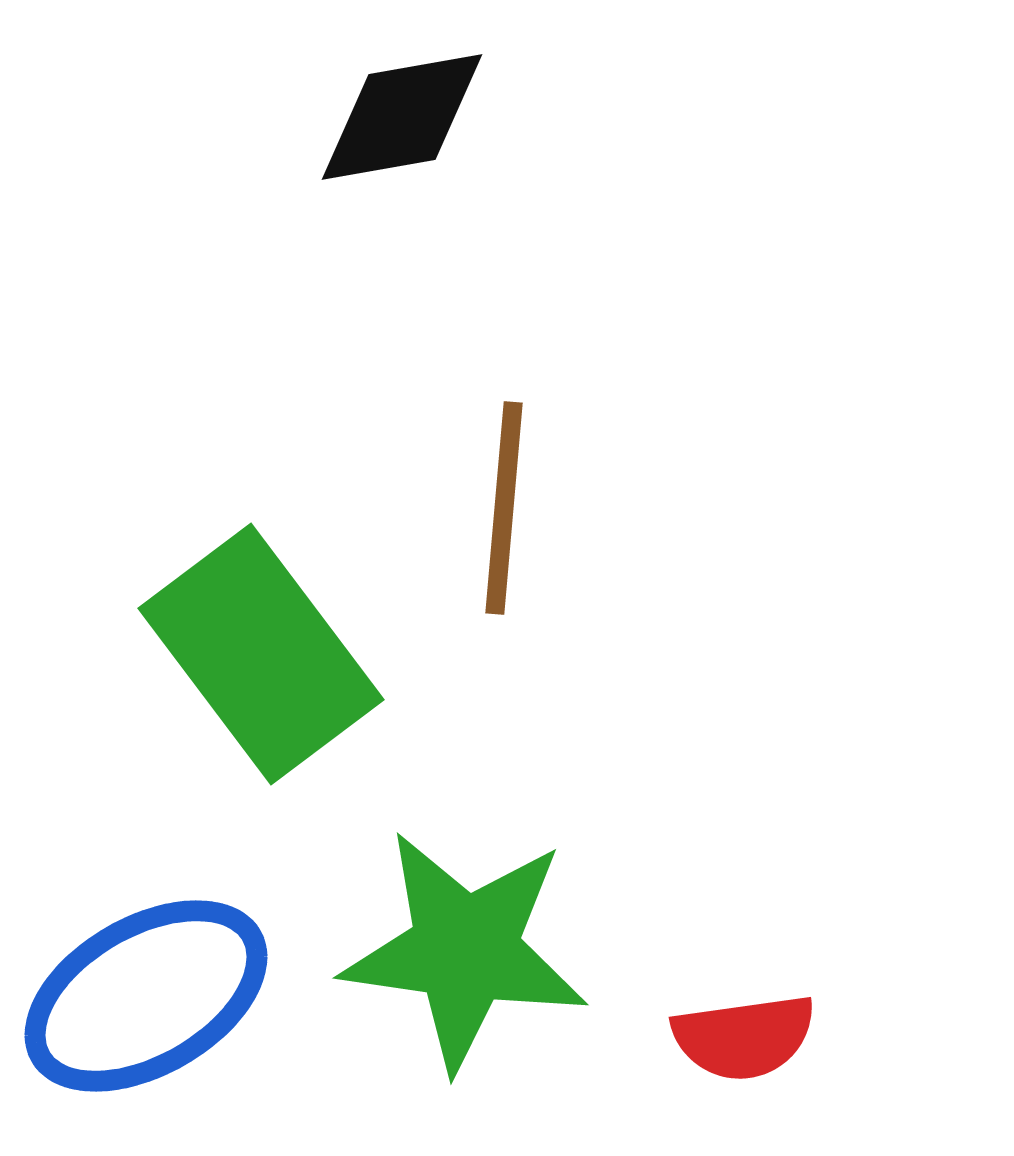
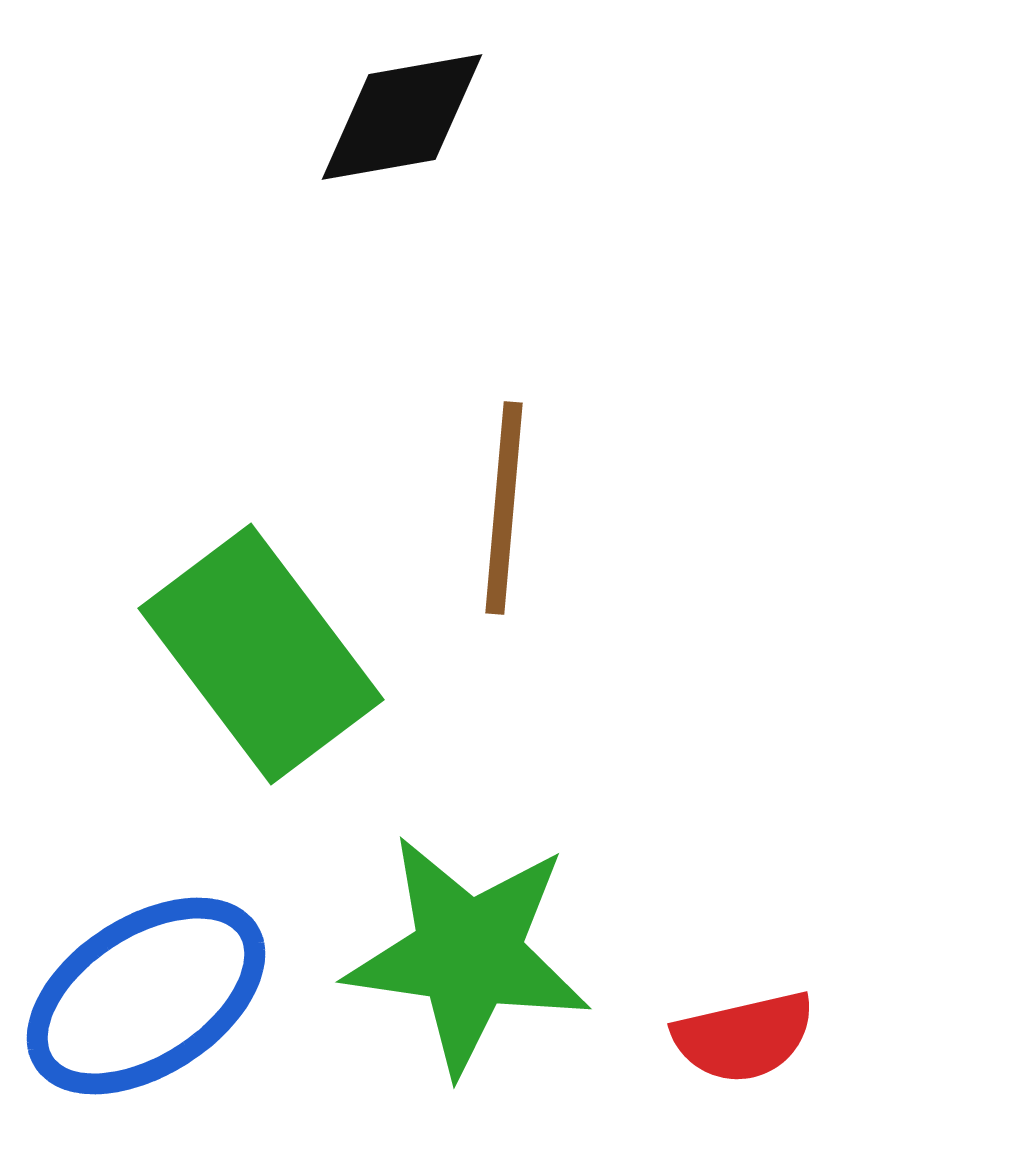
green star: moved 3 px right, 4 px down
blue ellipse: rotated 3 degrees counterclockwise
red semicircle: rotated 5 degrees counterclockwise
